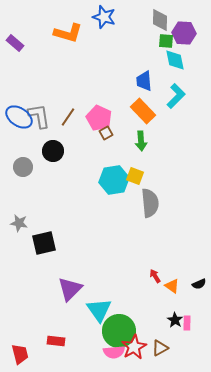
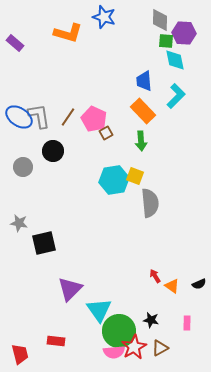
pink pentagon: moved 5 px left, 1 px down
black star: moved 24 px left; rotated 21 degrees counterclockwise
